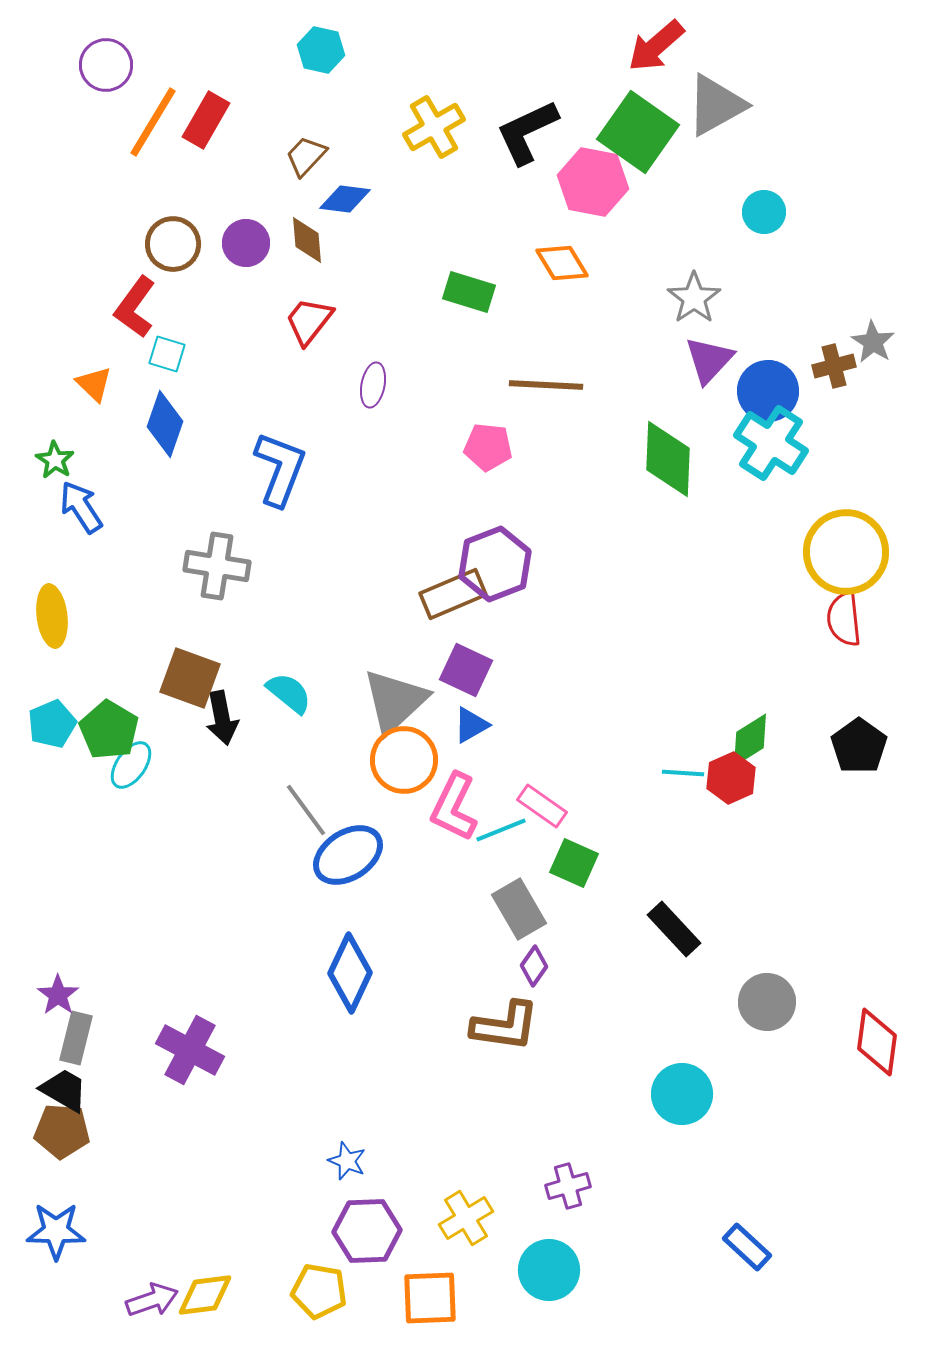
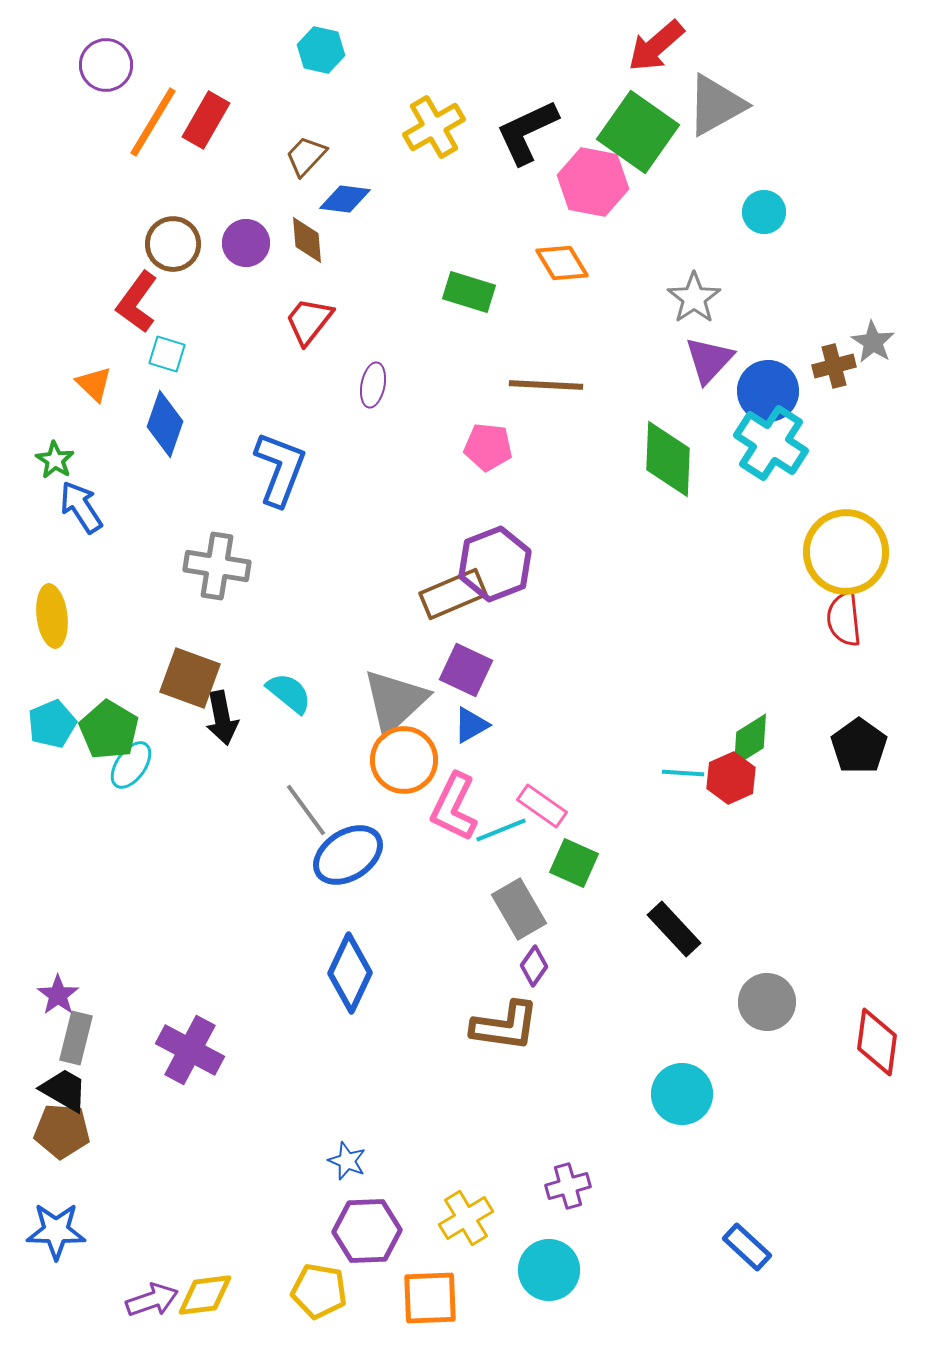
red L-shape at (135, 307): moved 2 px right, 5 px up
